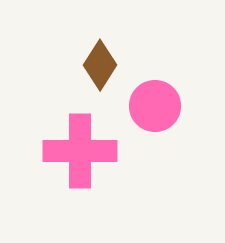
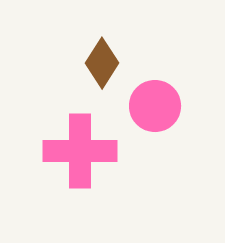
brown diamond: moved 2 px right, 2 px up
